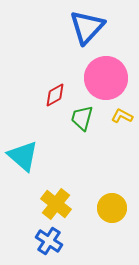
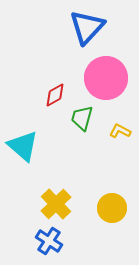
yellow L-shape: moved 2 px left, 15 px down
cyan triangle: moved 10 px up
yellow cross: rotated 8 degrees clockwise
